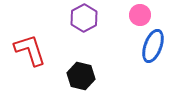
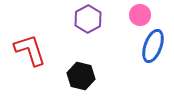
purple hexagon: moved 4 px right, 1 px down
